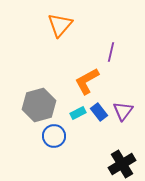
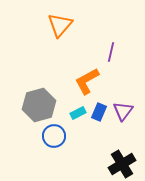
blue rectangle: rotated 60 degrees clockwise
